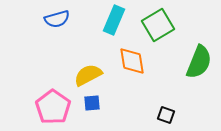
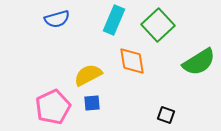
green square: rotated 12 degrees counterclockwise
green semicircle: rotated 36 degrees clockwise
pink pentagon: rotated 12 degrees clockwise
